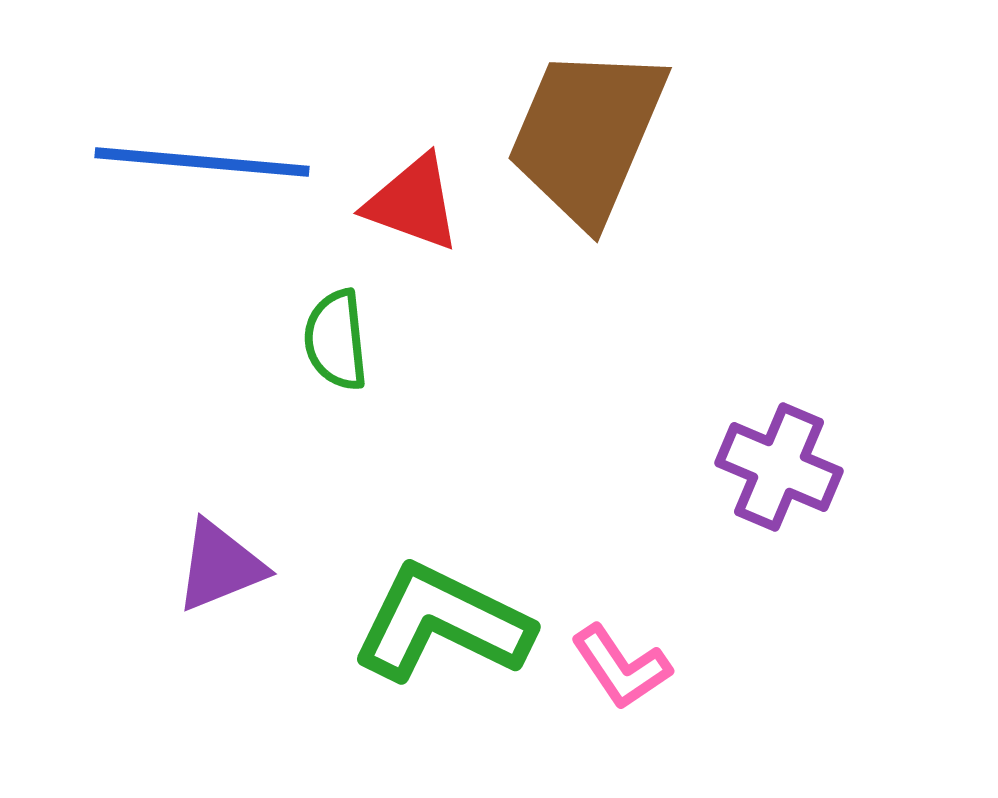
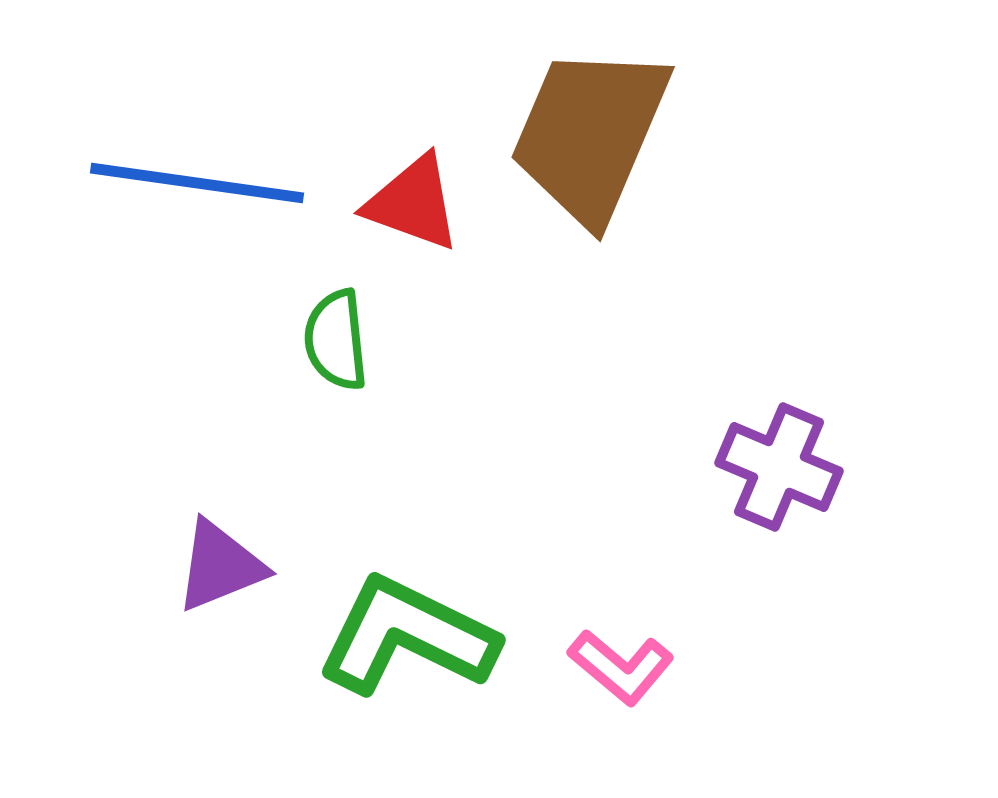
brown trapezoid: moved 3 px right, 1 px up
blue line: moved 5 px left, 21 px down; rotated 3 degrees clockwise
green L-shape: moved 35 px left, 13 px down
pink L-shape: rotated 16 degrees counterclockwise
